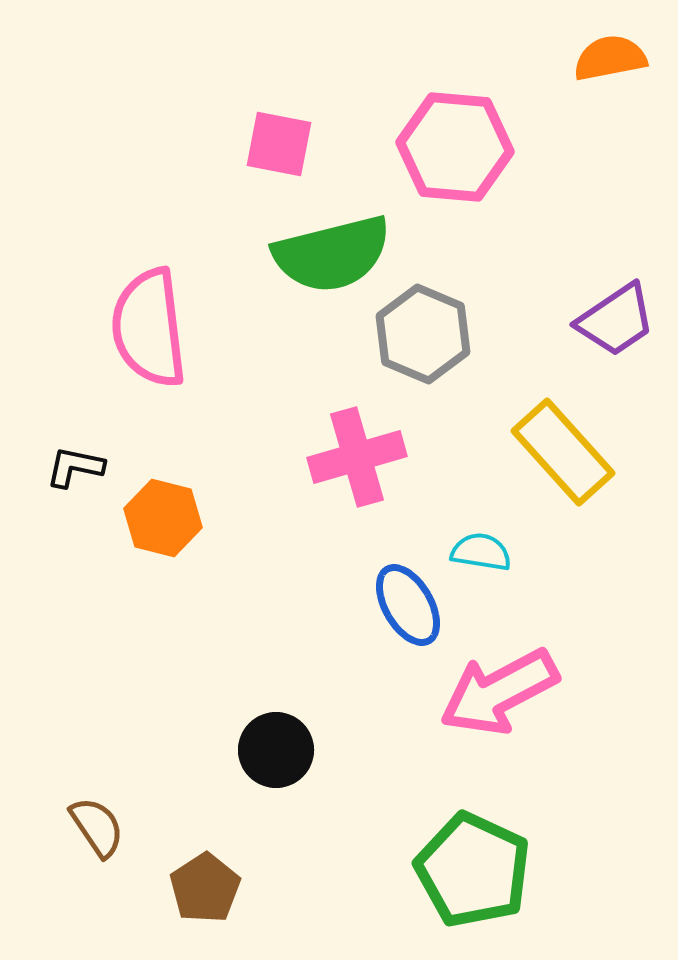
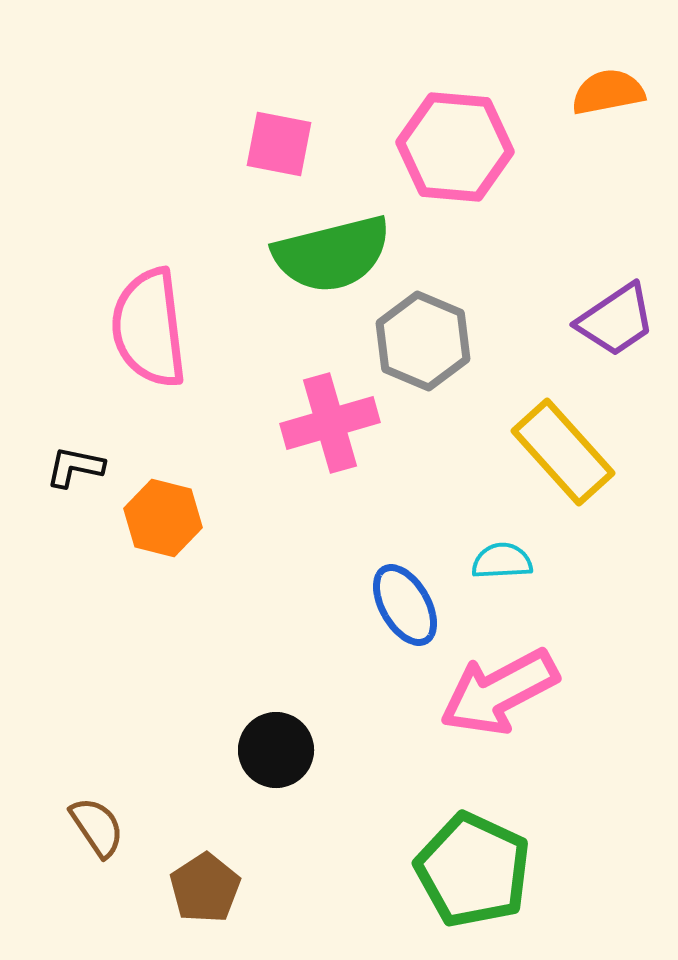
orange semicircle: moved 2 px left, 34 px down
gray hexagon: moved 7 px down
pink cross: moved 27 px left, 34 px up
cyan semicircle: moved 21 px right, 9 px down; rotated 12 degrees counterclockwise
blue ellipse: moved 3 px left
